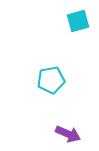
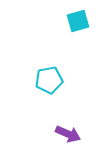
cyan pentagon: moved 2 px left
